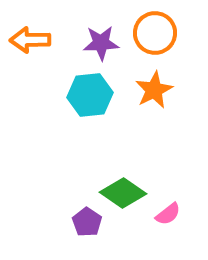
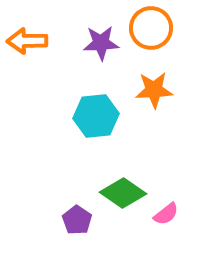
orange circle: moved 4 px left, 5 px up
orange arrow: moved 3 px left, 1 px down
orange star: rotated 24 degrees clockwise
cyan hexagon: moved 6 px right, 21 px down
pink semicircle: moved 2 px left
purple pentagon: moved 10 px left, 2 px up
